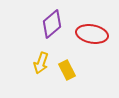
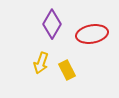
purple diamond: rotated 20 degrees counterclockwise
red ellipse: rotated 20 degrees counterclockwise
